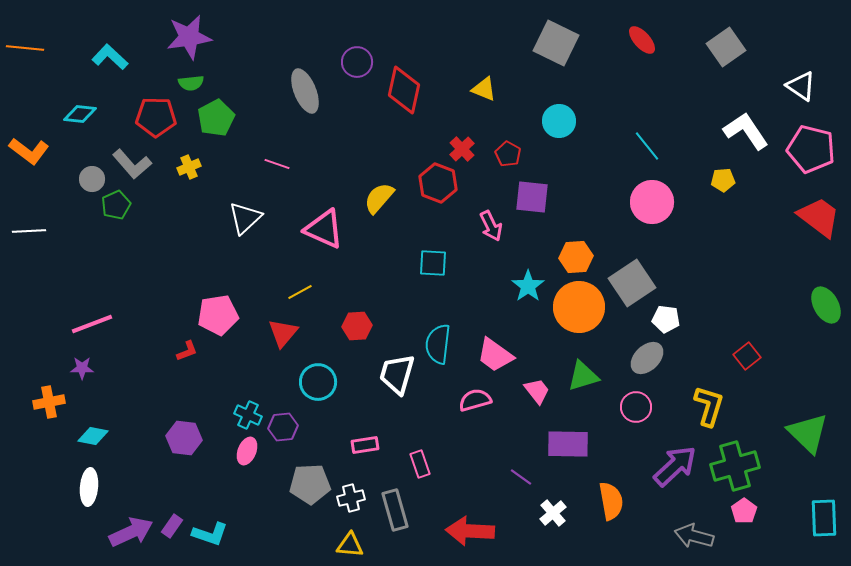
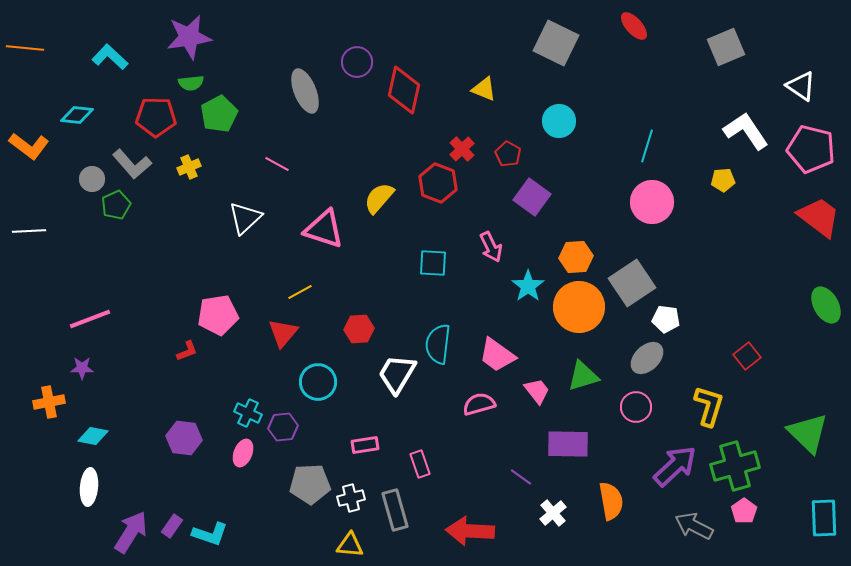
red ellipse at (642, 40): moved 8 px left, 14 px up
gray square at (726, 47): rotated 12 degrees clockwise
cyan diamond at (80, 114): moved 3 px left, 1 px down
green pentagon at (216, 118): moved 3 px right, 4 px up
cyan line at (647, 146): rotated 56 degrees clockwise
orange L-shape at (29, 151): moved 5 px up
pink line at (277, 164): rotated 10 degrees clockwise
purple square at (532, 197): rotated 30 degrees clockwise
pink arrow at (491, 226): moved 21 px down
pink triangle at (324, 229): rotated 6 degrees counterclockwise
pink line at (92, 324): moved 2 px left, 5 px up
red hexagon at (357, 326): moved 2 px right, 3 px down
pink trapezoid at (495, 355): moved 2 px right
white trapezoid at (397, 374): rotated 15 degrees clockwise
pink semicircle at (475, 400): moved 4 px right, 4 px down
cyan cross at (248, 415): moved 2 px up
pink ellipse at (247, 451): moved 4 px left, 2 px down
purple arrow at (131, 532): rotated 33 degrees counterclockwise
gray arrow at (694, 536): moved 10 px up; rotated 12 degrees clockwise
